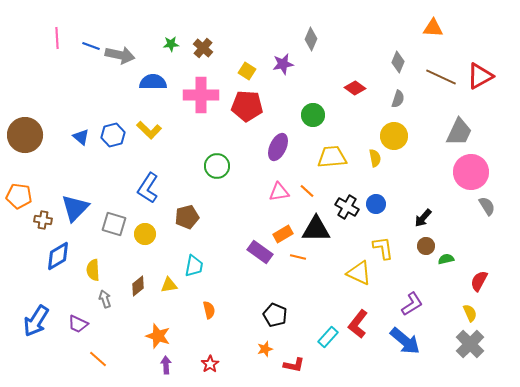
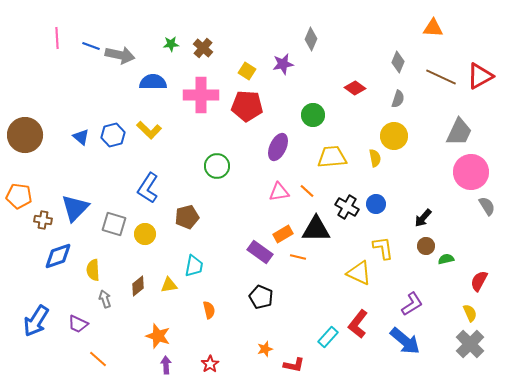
blue diamond at (58, 256): rotated 12 degrees clockwise
black pentagon at (275, 315): moved 14 px left, 18 px up
